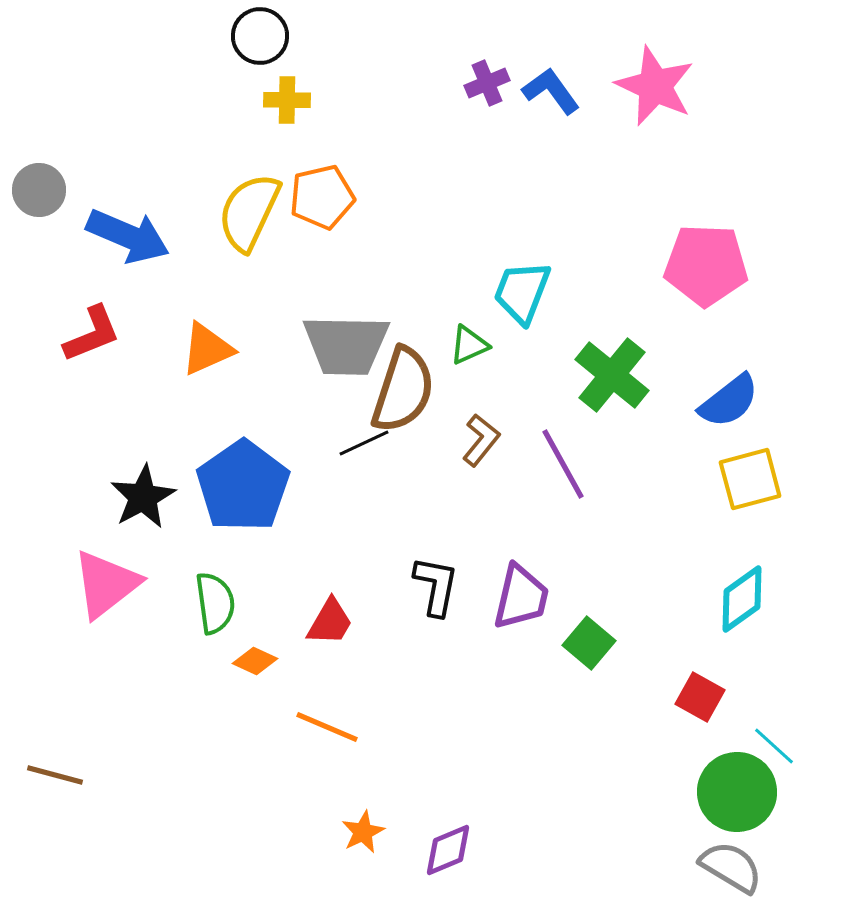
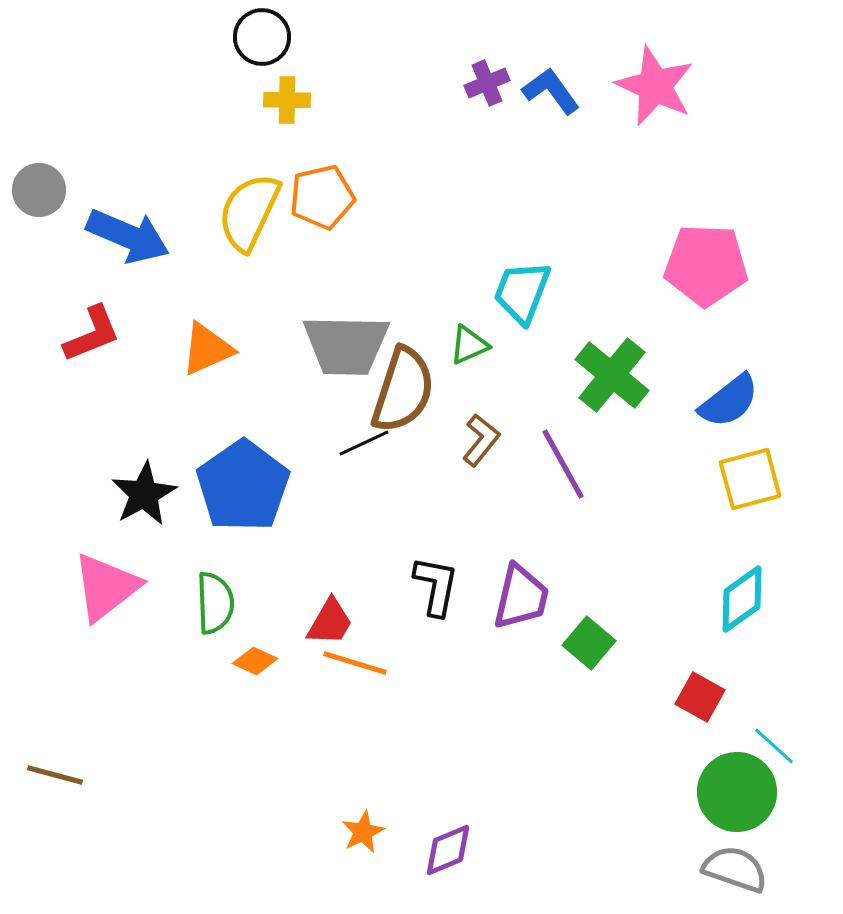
black circle: moved 2 px right, 1 px down
black star: moved 1 px right, 3 px up
pink triangle: moved 3 px down
green semicircle: rotated 6 degrees clockwise
orange line: moved 28 px right, 64 px up; rotated 6 degrees counterclockwise
gray semicircle: moved 4 px right, 2 px down; rotated 12 degrees counterclockwise
